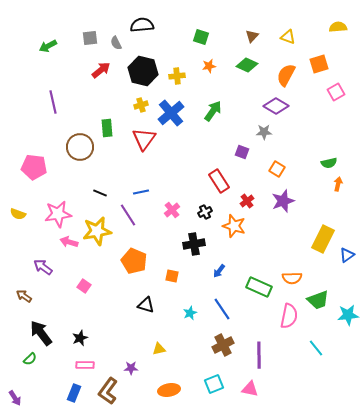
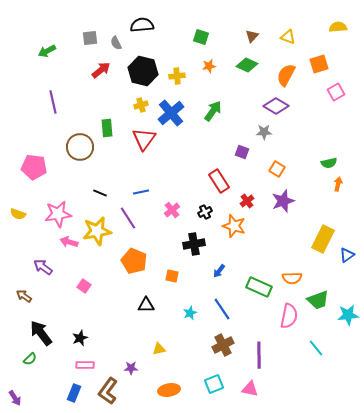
green arrow at (48, 46): moved 1 px left, 5 px down
purple line at (128, 215): moved 3 px down
black triangle at (146, 305): rotated 18 degrees counterclockwise
